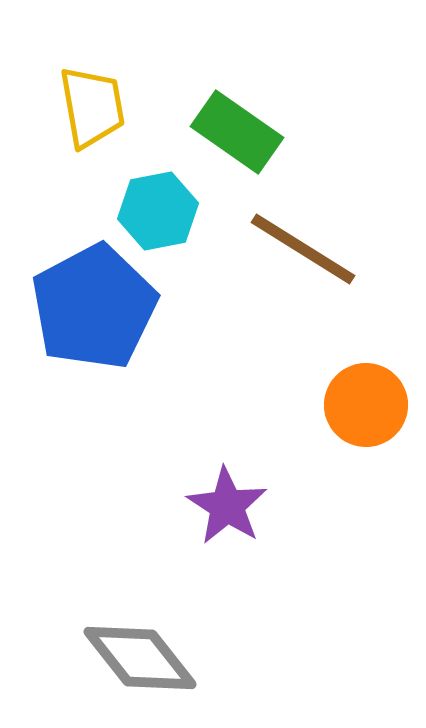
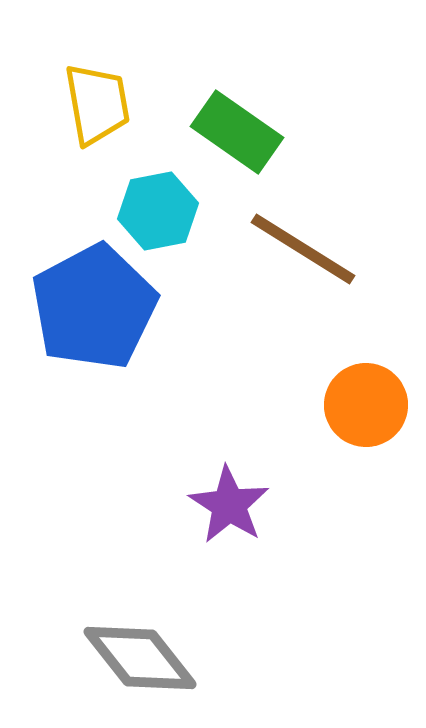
yellow trapezoid: moved 5 px right, 3 px up
purple star: moved 2 px right, 1 px up
